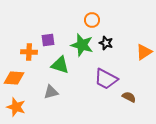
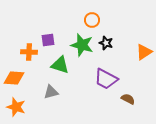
brown semicircle: moved 1 px left, 2 px down
